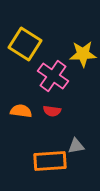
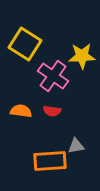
yellow star: moved 1 px left, 2 px down
